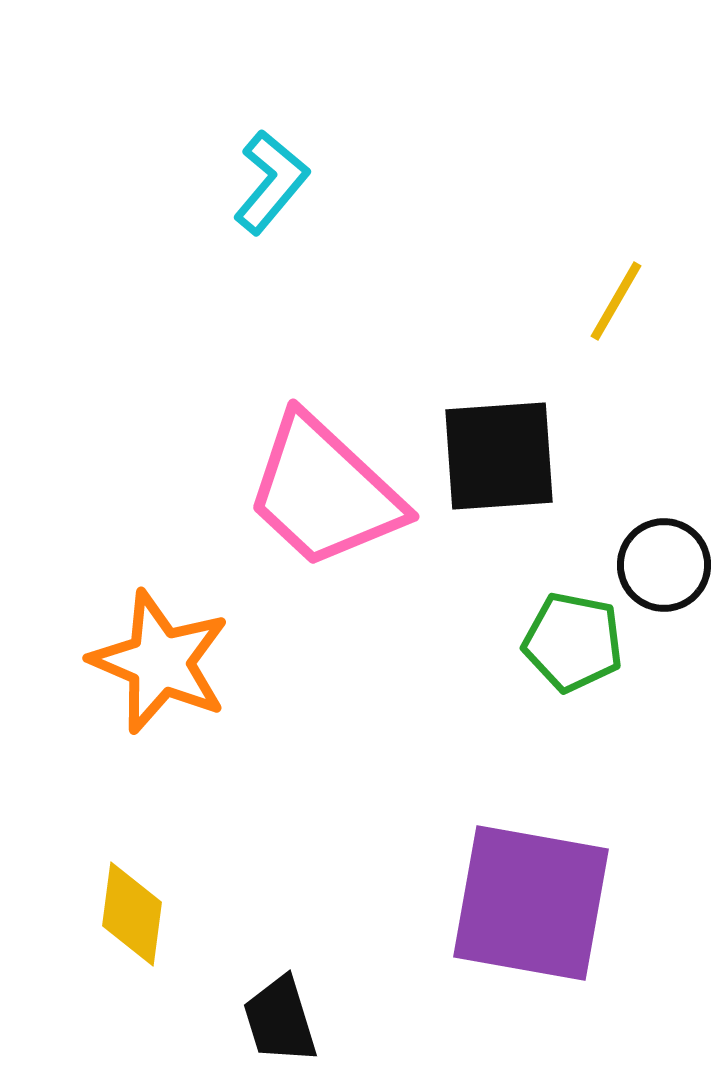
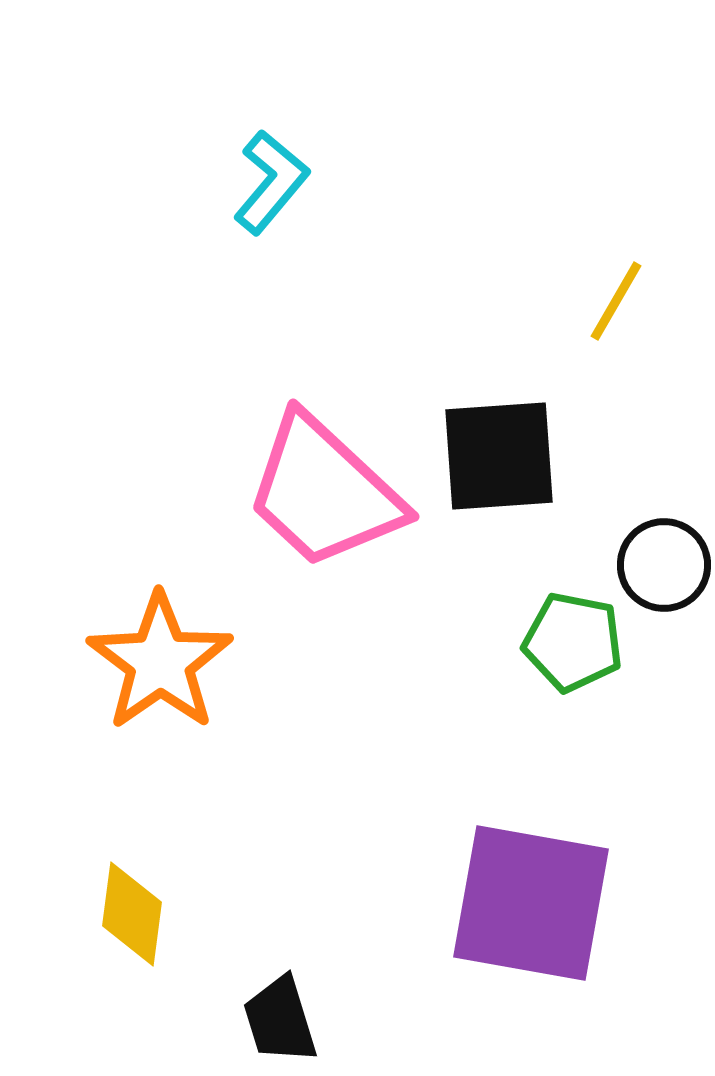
orange star: rotated 14 degrees clockwise
